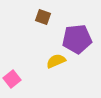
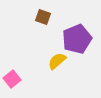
purple pentagon: rotated 16 degrees counterclockwise
yellow semicircle: moved 1 px right; rotated 18 degrees counterclockwise
